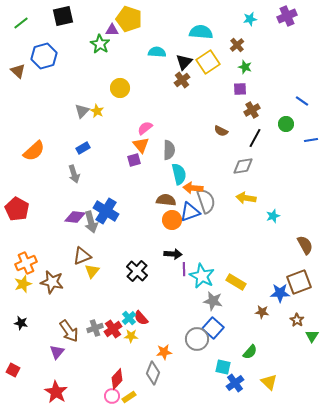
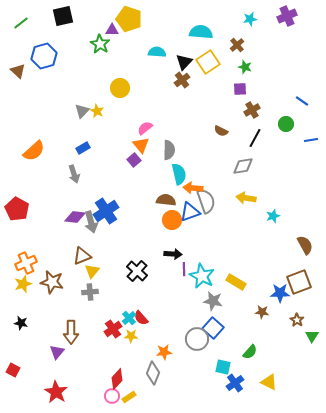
purple square at (134, 160): rotated 24 degrees counterclockwise
blue cross at (106, 211): rotated 25 degrees clockwise
gray cross at (95, 328): moved 5 px left, 36 px up; rotated 14 degrees clockwise
brown arrow at (69, 331): moved 2 px right, 1 px down; rotated 35 degrees clockwise
yellow triangle at (269, 382): rotated 18 degrees counterclockwise
